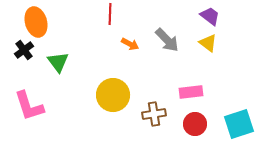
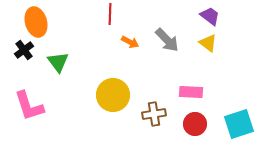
orange arrow: moved 2 px up
pink rectangle: rotated 10 degrees clockwise
